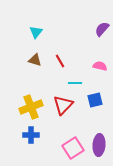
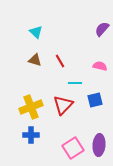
cyan triangle: rotated 24 degrees counterclockwise
